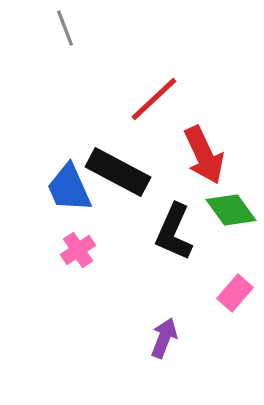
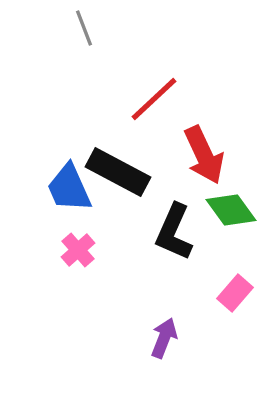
gray line: moved 19 px right
pink cross: rotated 8 degrees counterclockwise
